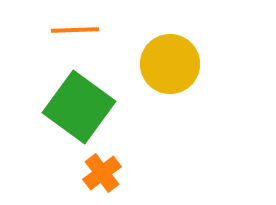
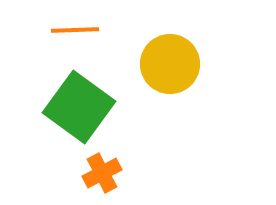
orange cross: rotated 9 degrees clockwise
